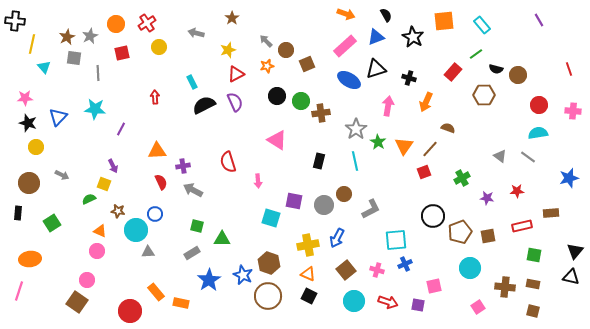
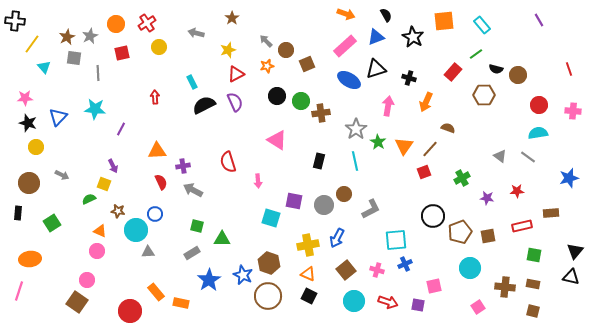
yellow line at (32, 44): rotated 24 degrees clockwise
